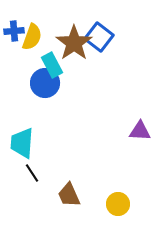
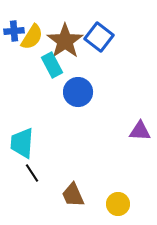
yellow semicircle: rotated 12 degrees clockwise
brown star: moved 9 px left, 2 px up
blue circle: moved 33 px right, 9 px down
brown trapezoid: moved 4 px right
